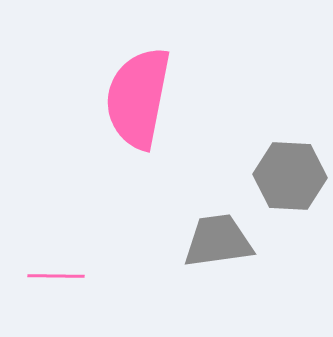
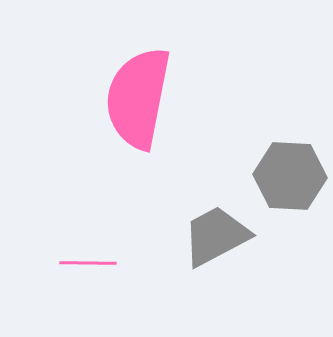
gray trapezoid: moved 2 px left, 5 px up; rotated 20 degrees counterclockwise
pink line: moved 32 px right, 13 px up
